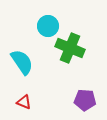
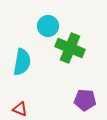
cyan semicircle: rotated 44 degrees clockwise
red triangle: moved 4 px left, 7 px down
